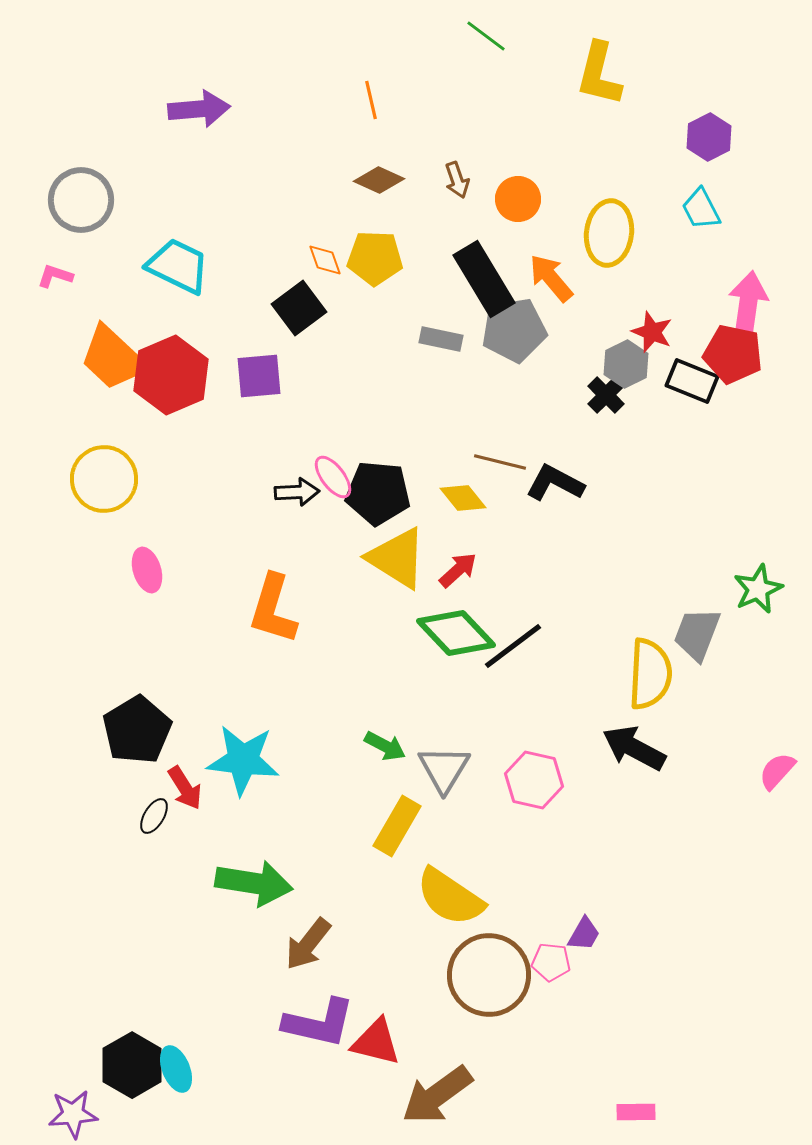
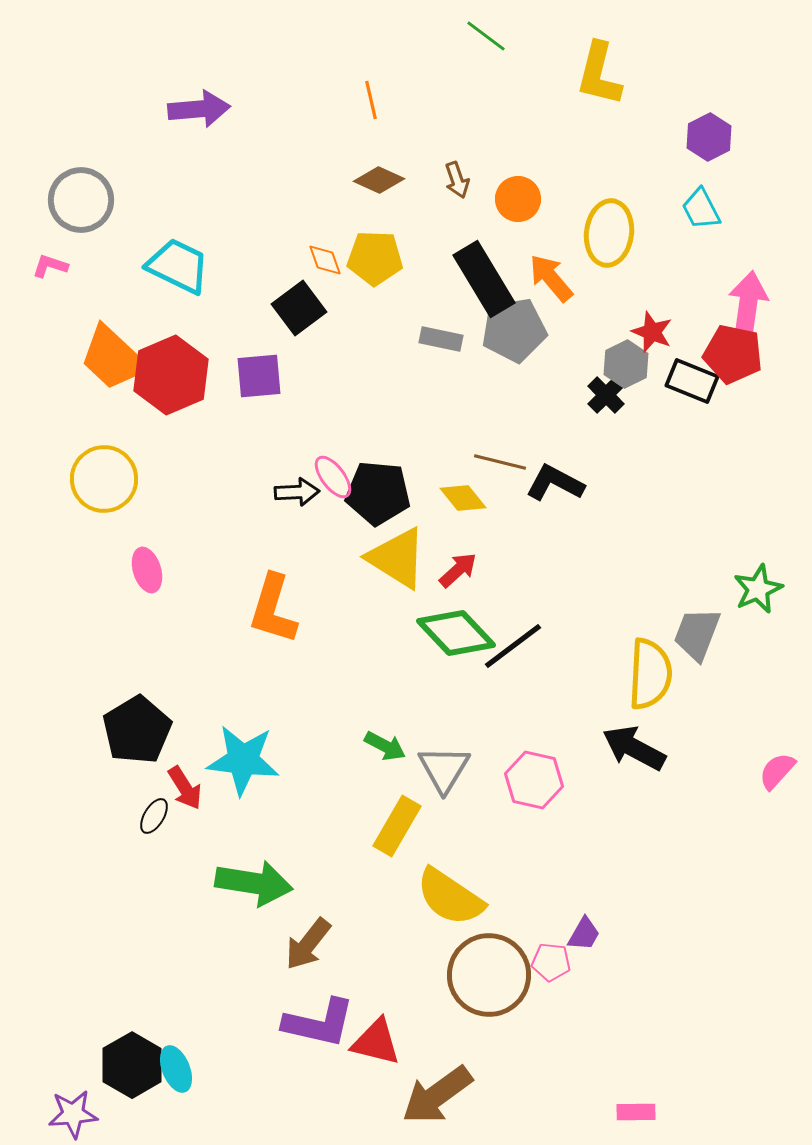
pink L-shape at (55, 276): moved 5 px left, 10 px up
